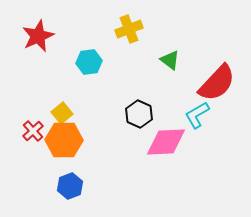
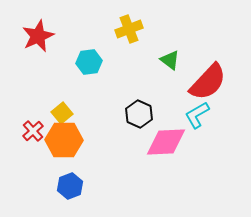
red semicircle: moved 9 px left, 1 px up
